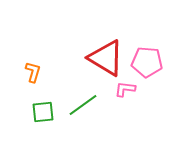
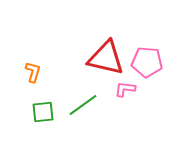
red triangle: rotated 18 degrees counterclockwise
